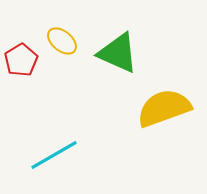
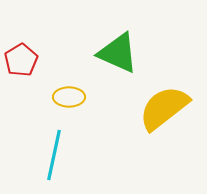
yellow ellipse: moved 7 px right, 56 px down; rotated 40 degrees counterclockwise
yellow semicircle: rotated 18 degrees counterclockwise
cyan line: rotated 48 degrees counterclockwise
